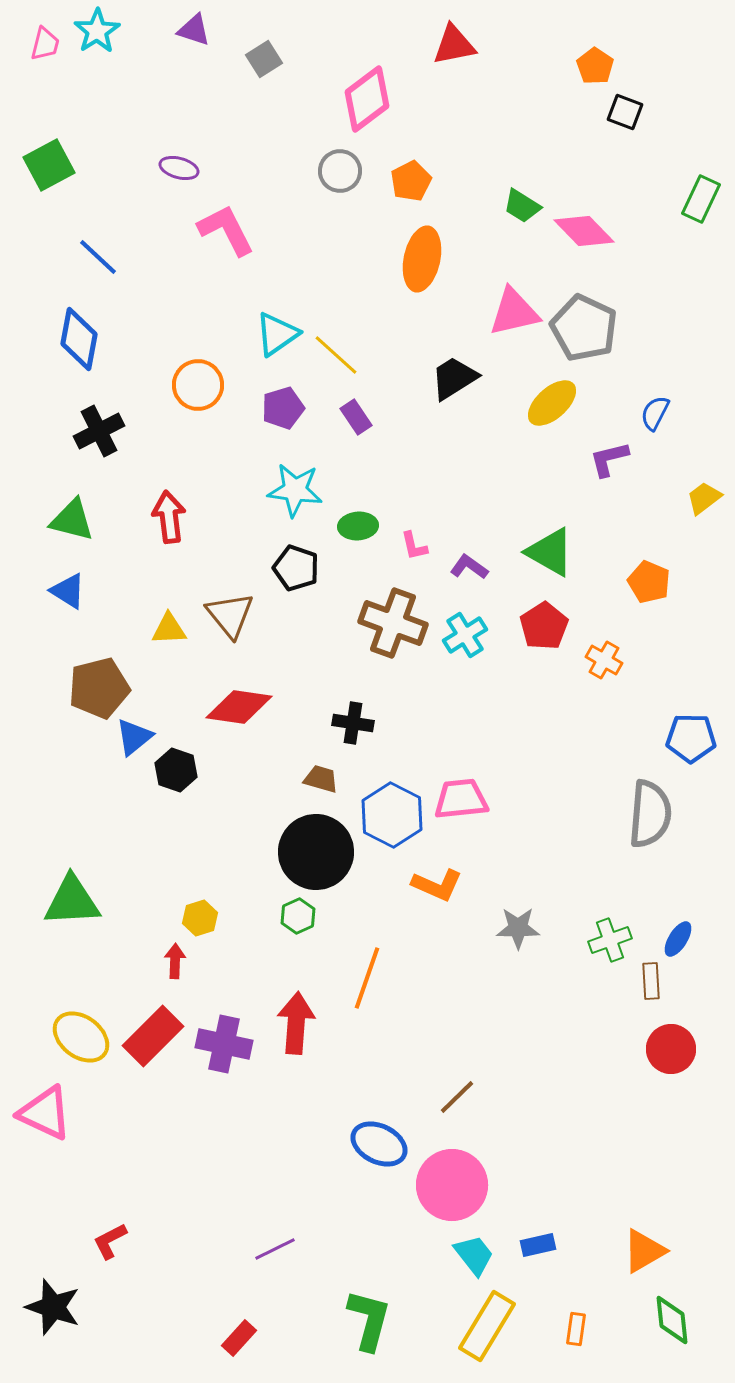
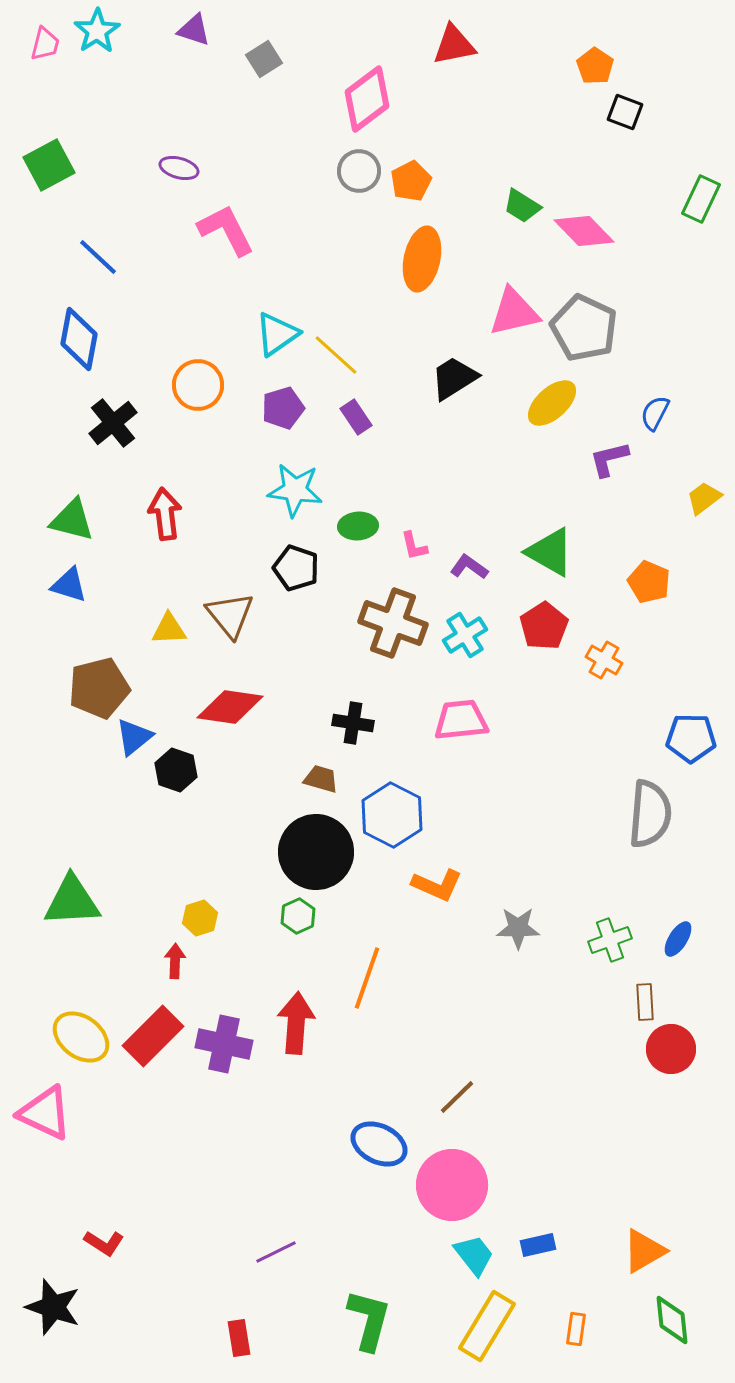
gray circle at (340, 171): moved 19 px right
black cross at (99, 431): moved 14 px right, 8 px up; rotated 12 degrees counterclockwise
red arrow at (169, 517): moved 4 px left, 3 px up
blue triangle at (68, 591): moved 1 px right, 6 px up; rotated 15 degrees counterclockwise
red diamond at (239, 707): moved 9 px left
pink trapezoid at (461, 799): moved 79 px up
brown rectangle at (651, 981): moved 6 px left, 21 px down
red L-shape at (110, 1241): moved 6 px left, 2 px down; rotated 120 degrees counterclockwise
purple line at (275, 1249): moved 1 px right, 3 px down
red rectangle at (239, 1338): rotated 51 degrees counterclockwise
